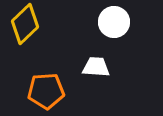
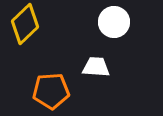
orange pentagon: moved 5 px right
